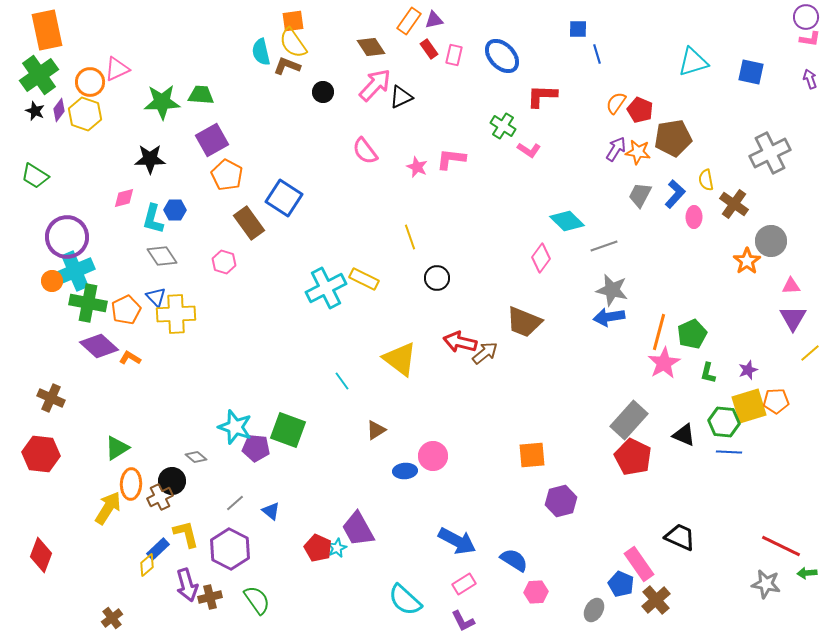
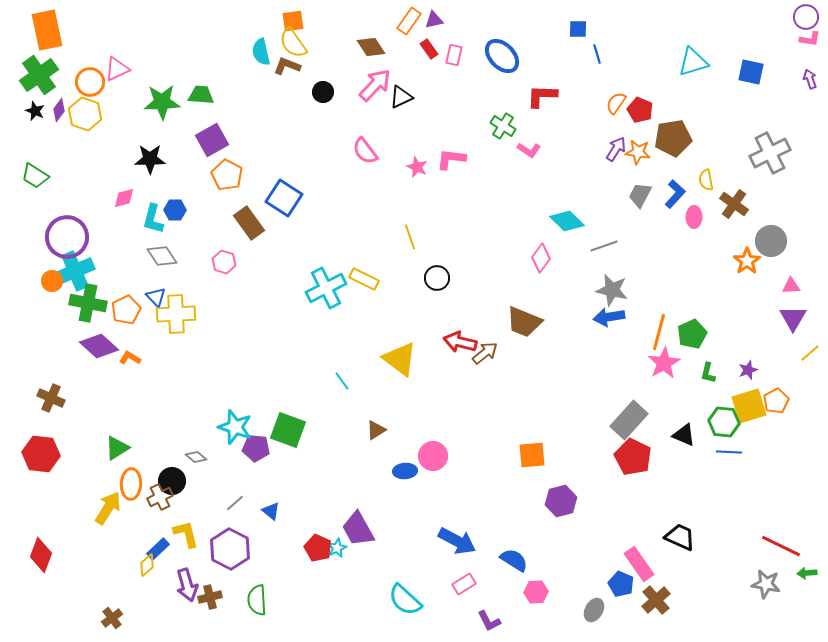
orange pentagon at (776, 401): rotated 25 degrees counterclockwise
green semicircle at (257, 600): rotated 148 degrees counterclockwise
purple L-shape at (463, 621): moved 26 px right
